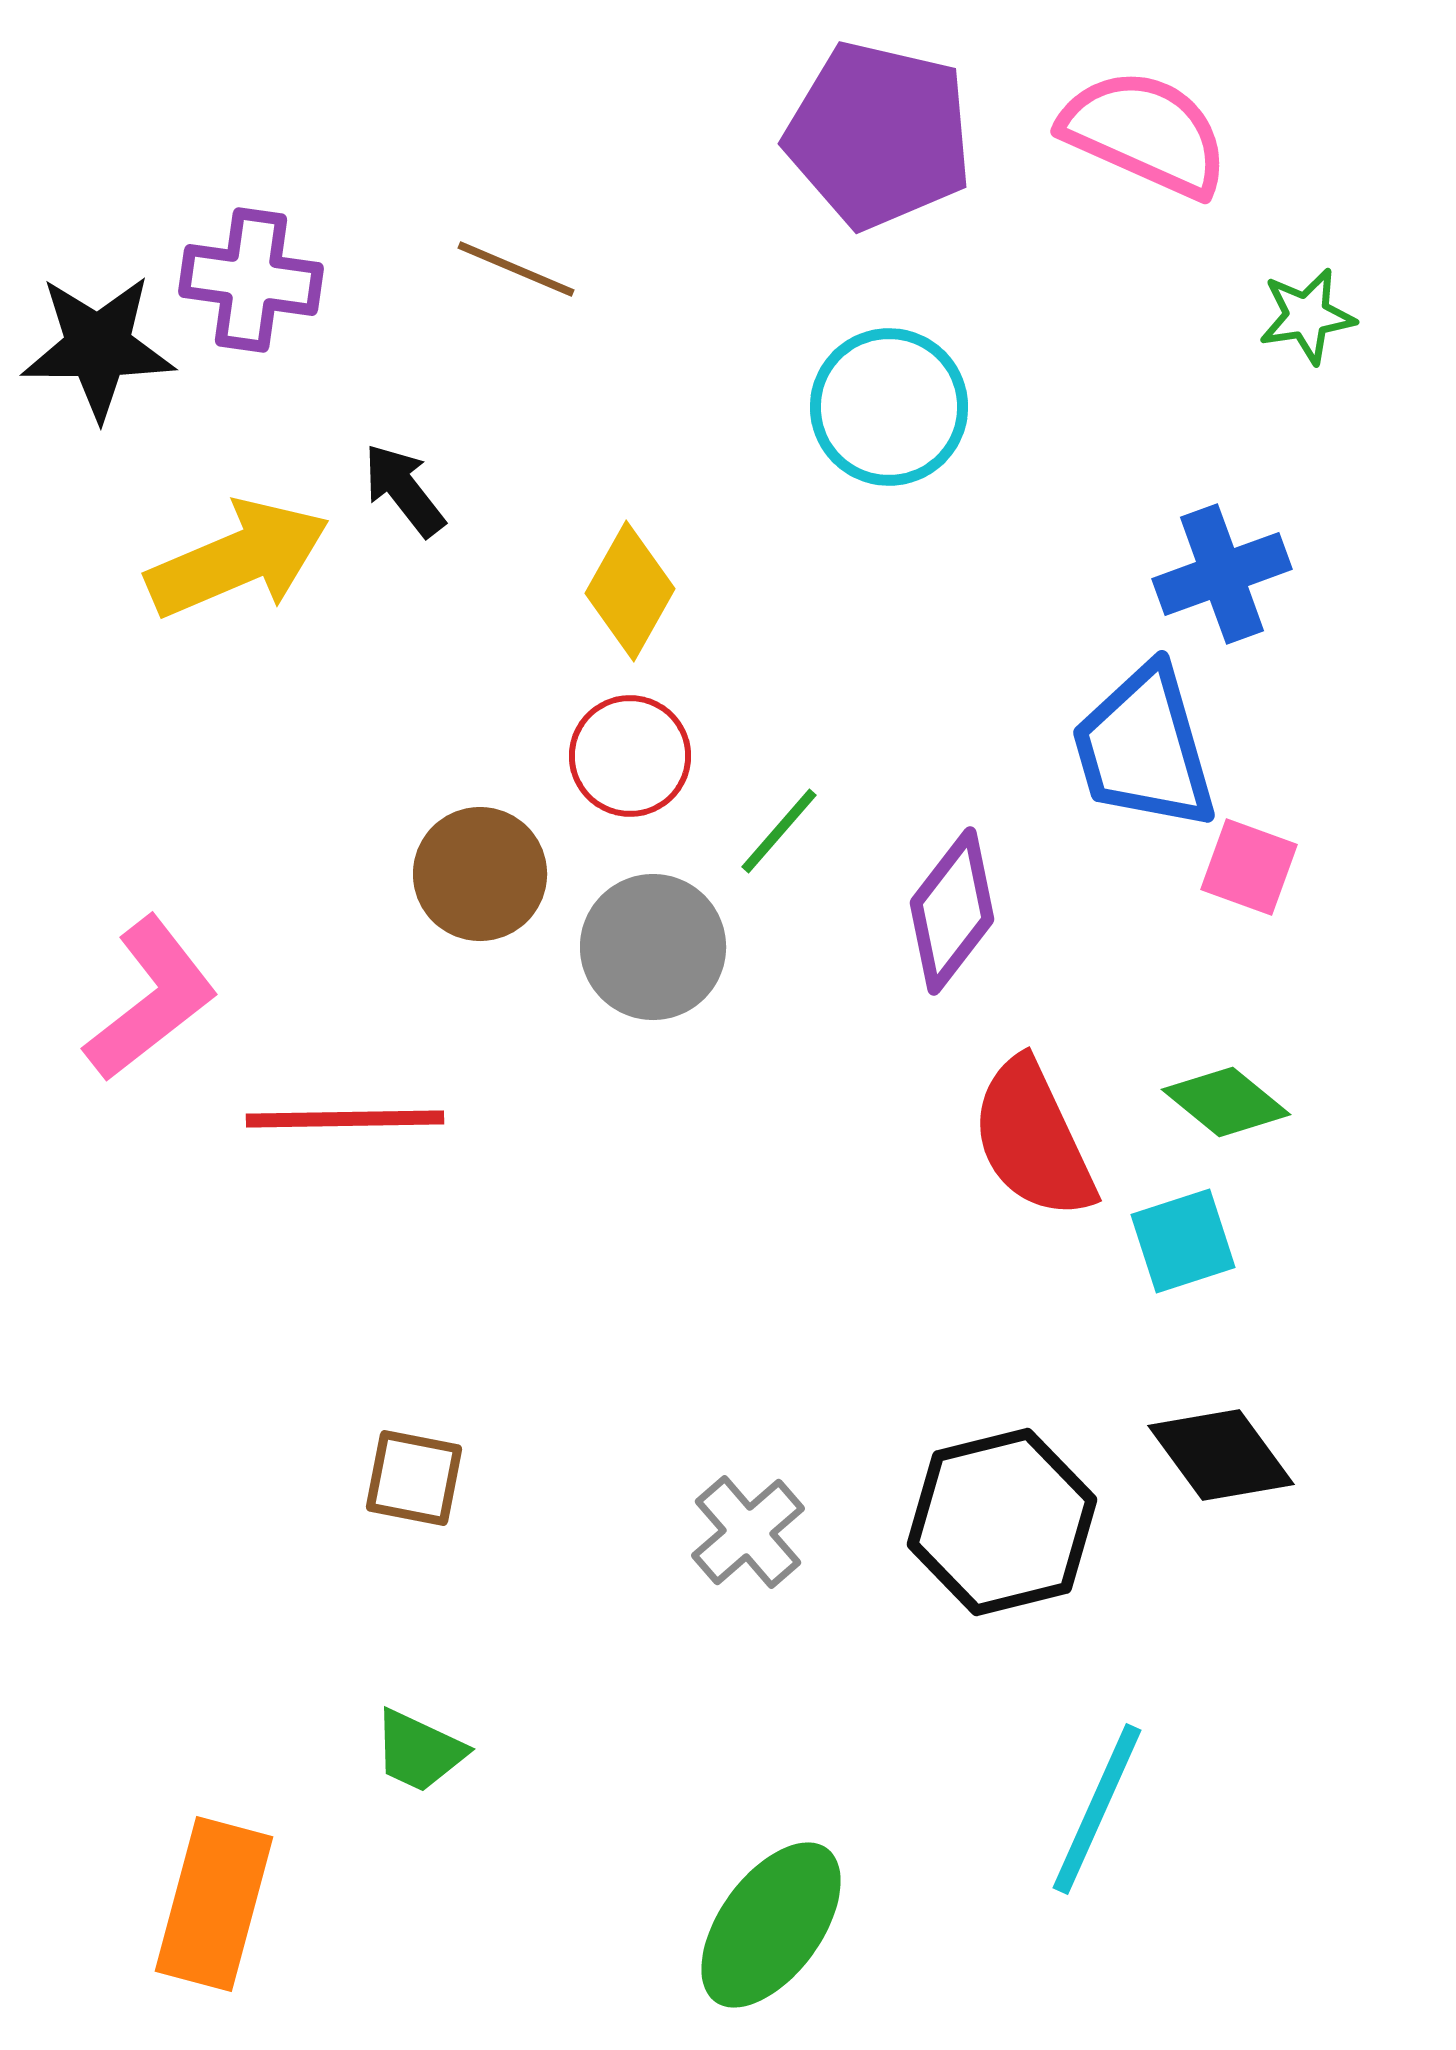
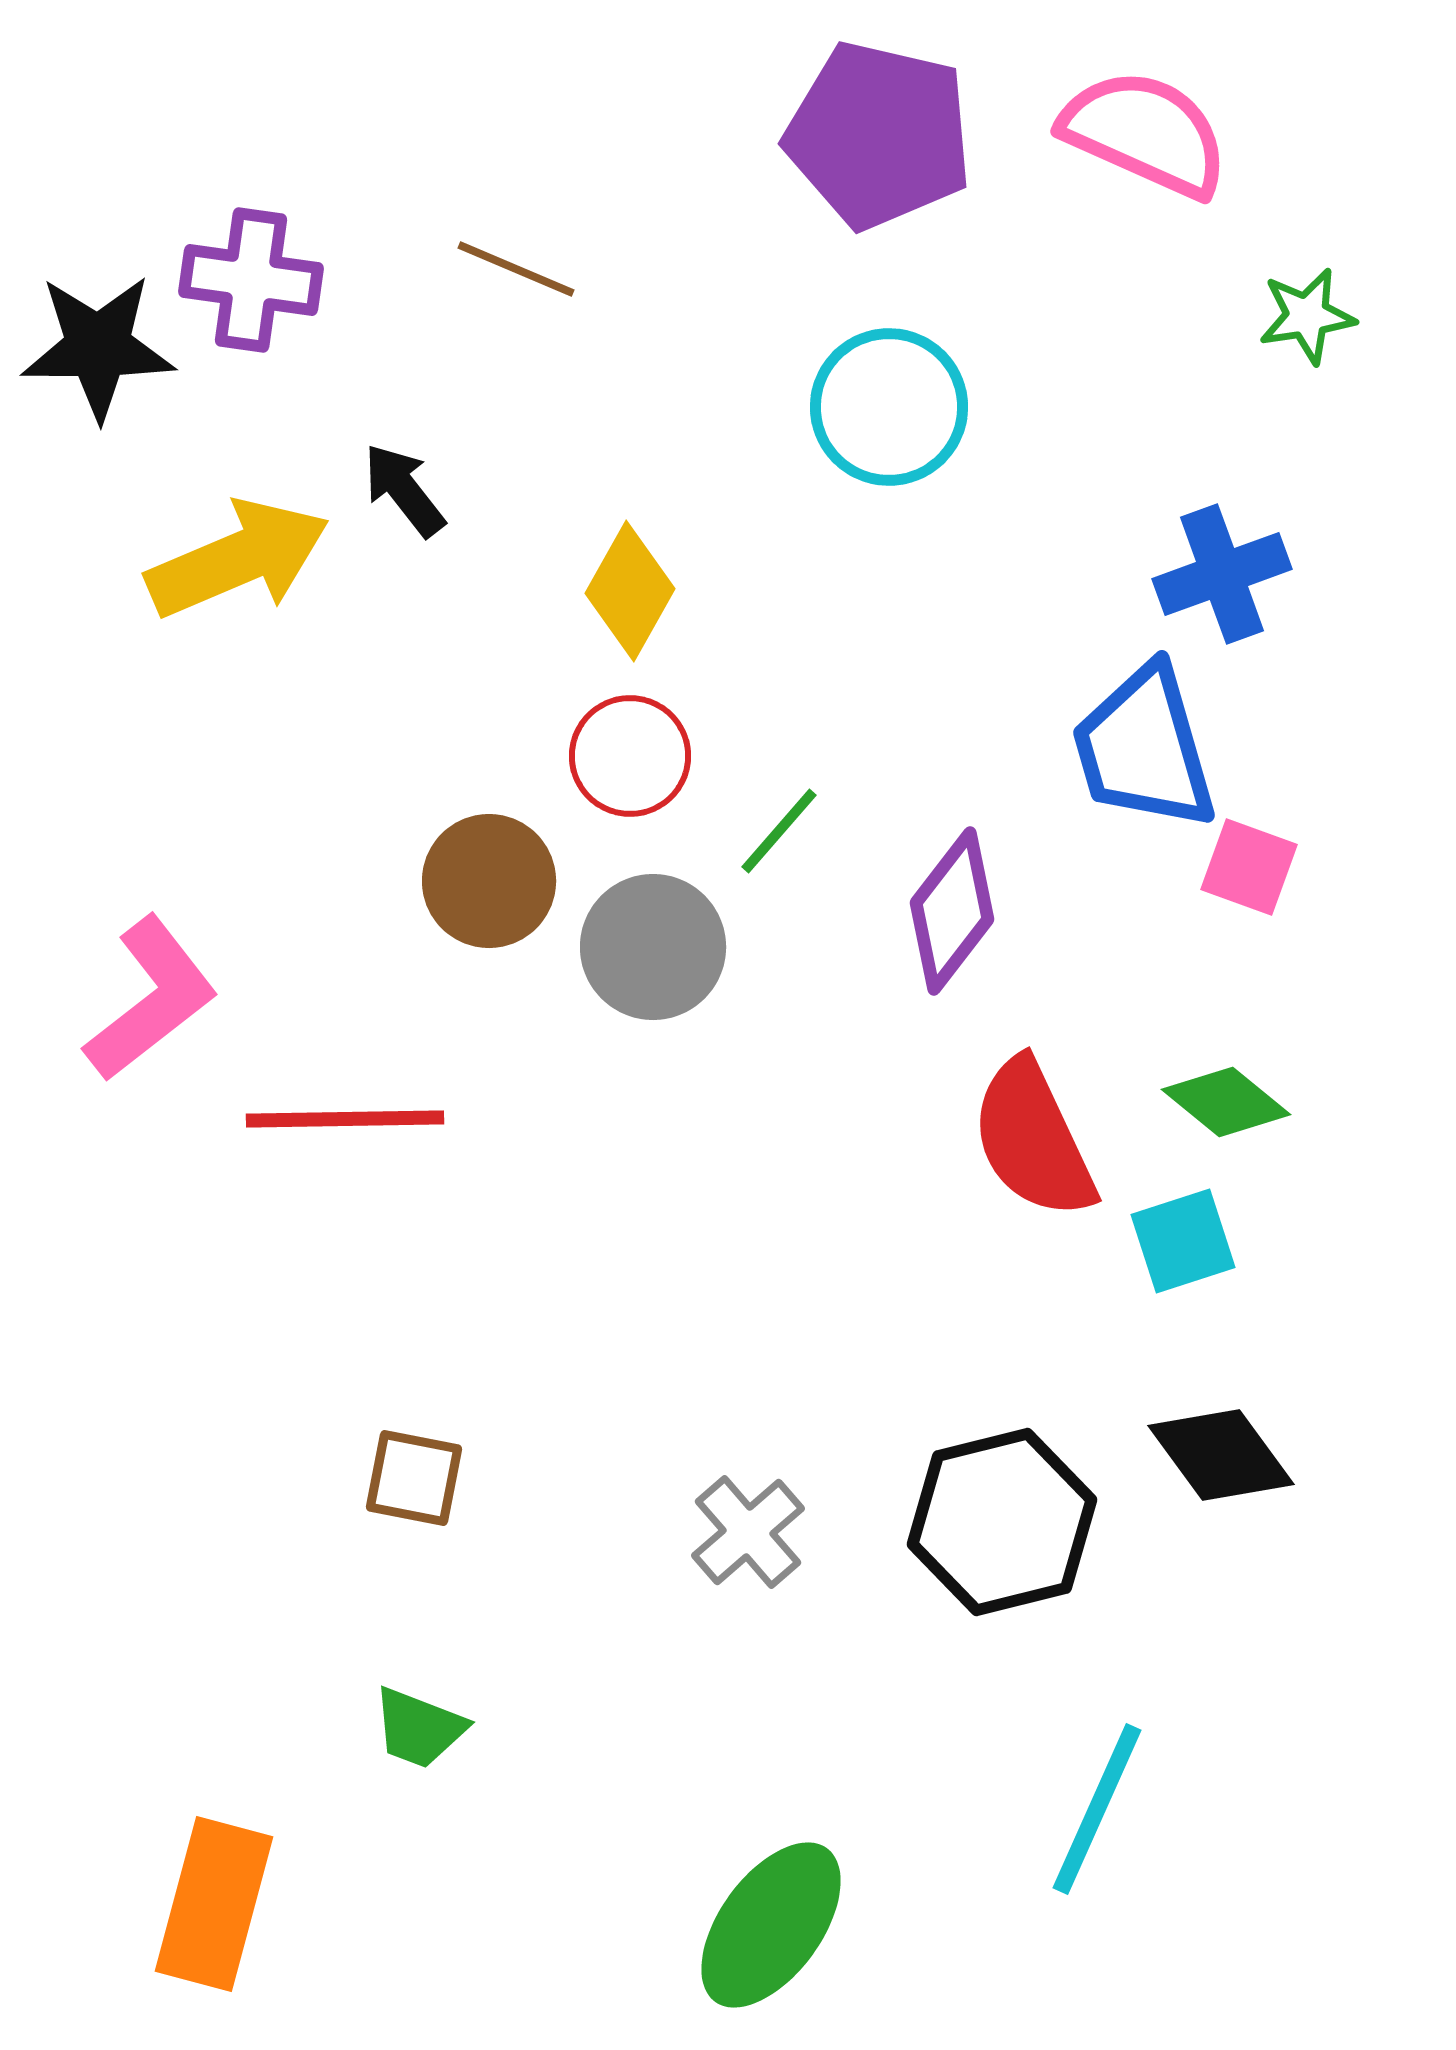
brown circle: moved 9 px right, 7 px down
green trapezoid: moved 23 px up; rotated 4 degrees counterclockwise
